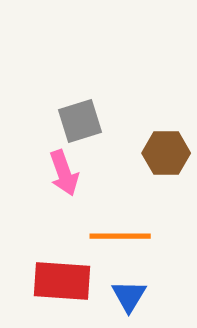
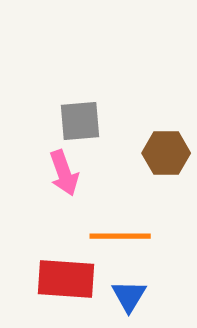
gray square: rotated 12 degrees clockwise
red rectangle: moved 4 px right, 2 px up
